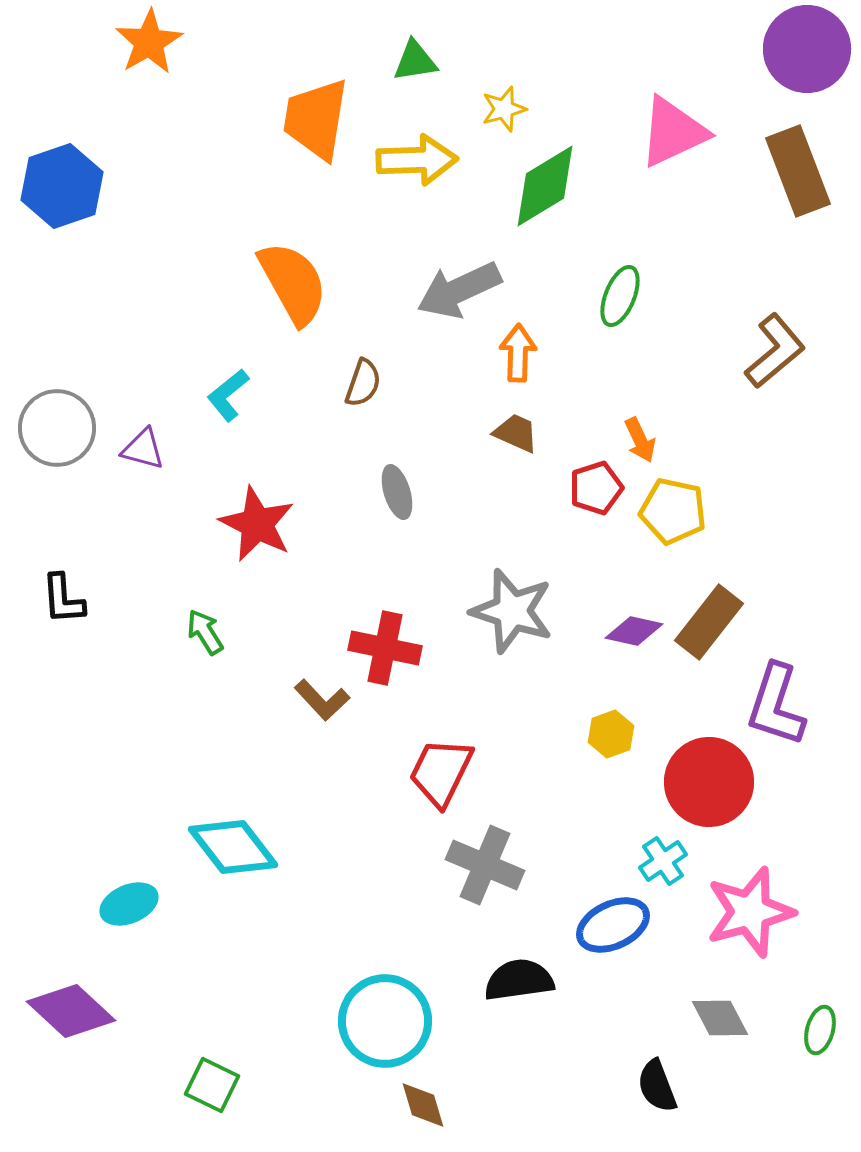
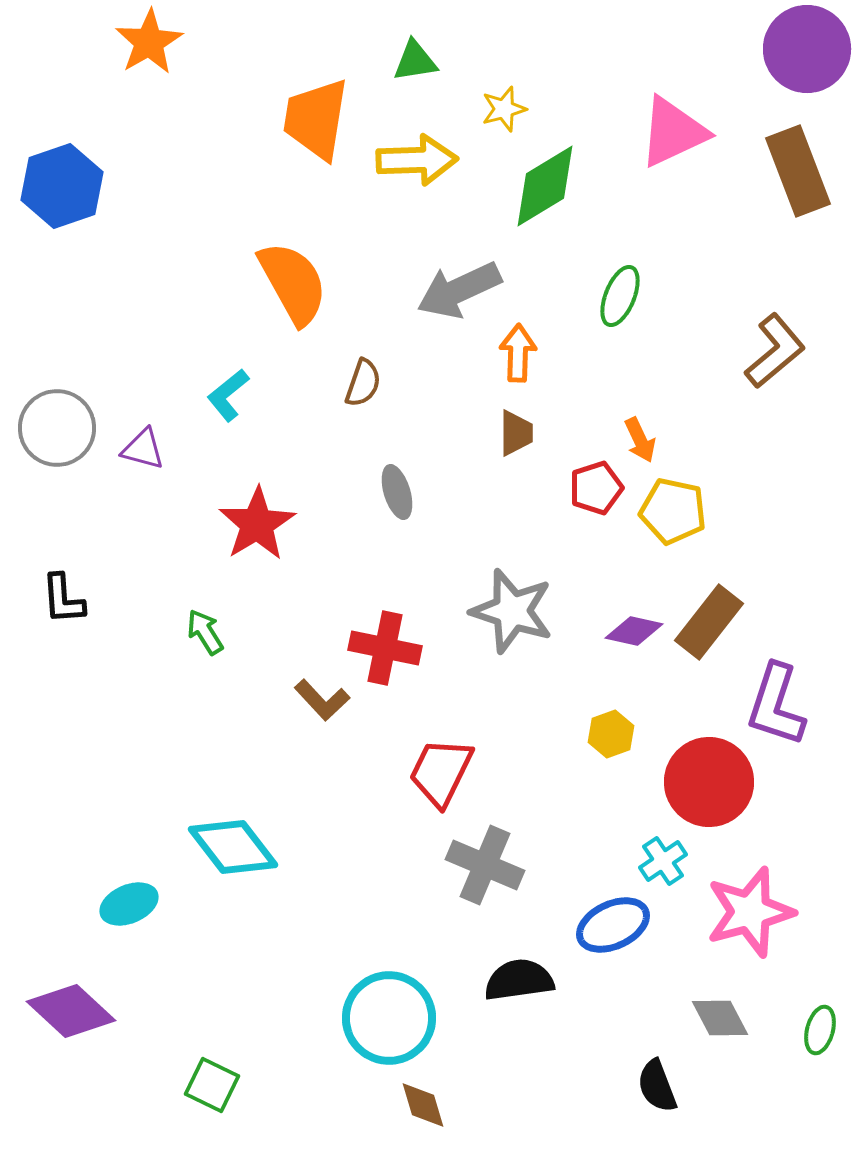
brown trapezoid at (516, 433): rotated 66 degrees clockwise
red star at (257, 524): rotated 14 degrees clockwise
cyan circle at (385, 1021): moved 4 px right, 3 px up
